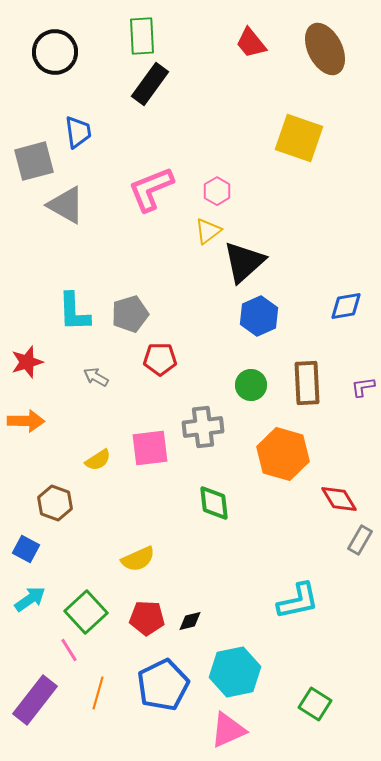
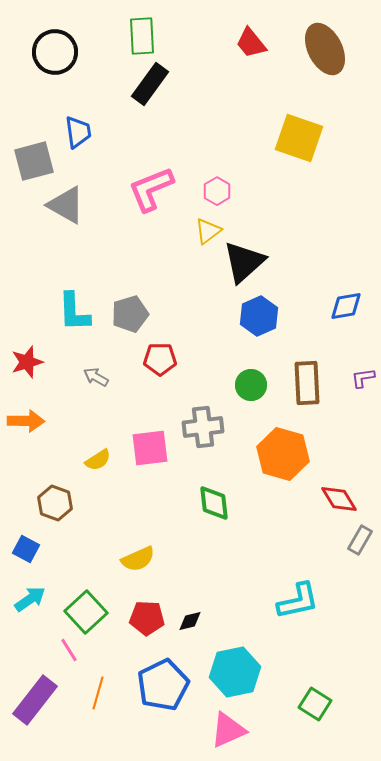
purple L-shape at (363, 387): moved 9 px up
